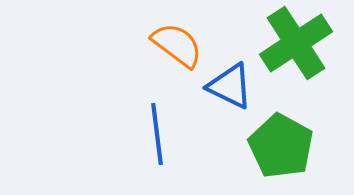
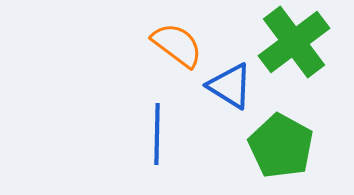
green cross: moved 2 px left, 1 px up; rotated 4 degrees counterclockwise
blue triangle: rotated 6 degrees clockwise
blue line: rotated 8 degrees clockwise
